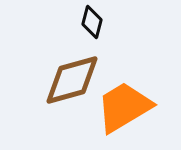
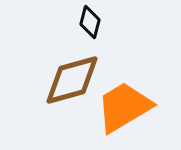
black diamond: moved 2 px left
